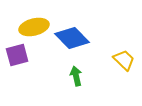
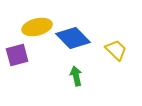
yellow ellipse: moved 3 px right
blue diamond: moved 1 px right
yellow trapezoid: moved 8 px left, 10 px up
